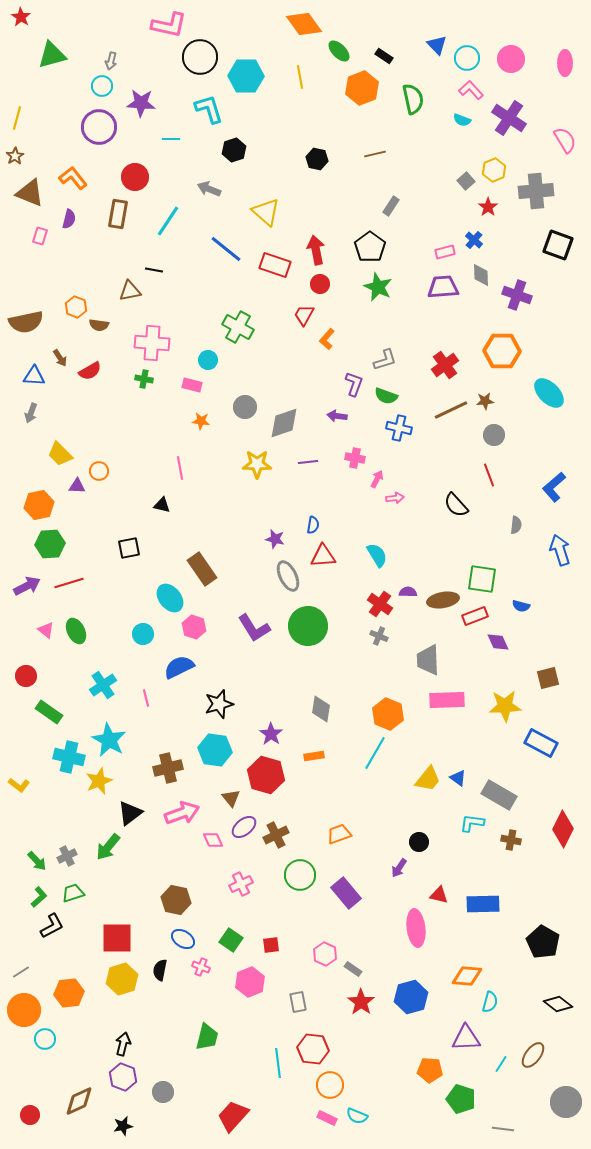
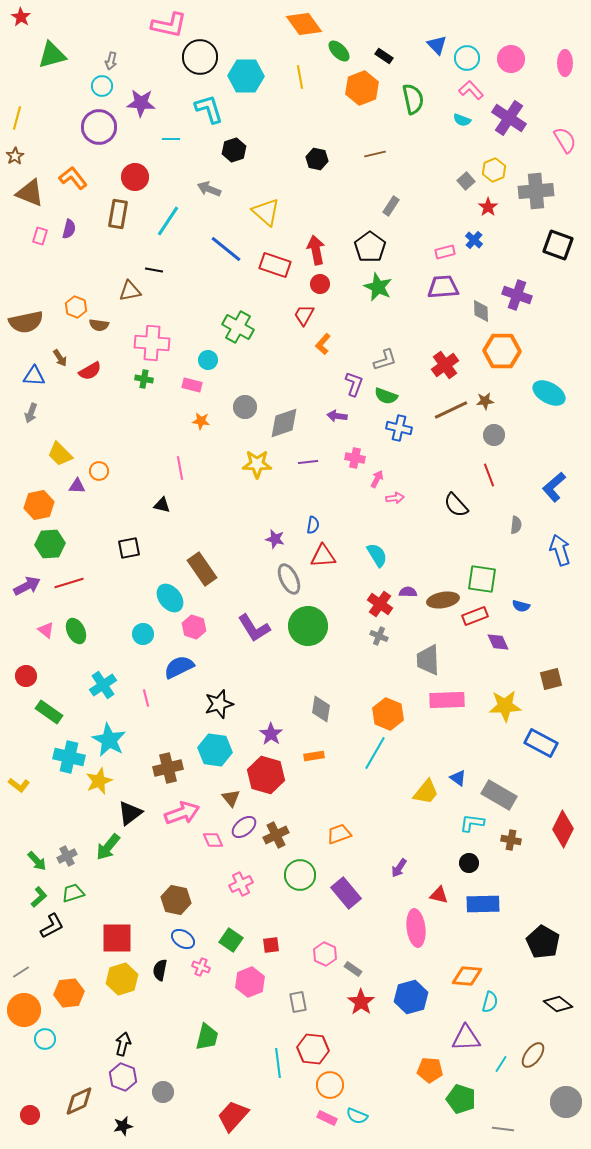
purple semicircle at (69, 219): moved 10 px down
gray diamond at (481, 275): moved 36 px down
orange L-shape at (327, 339): moved 4 px left, 5 px down
cyan ellipse at (549, 393): rotated 16 degrees counterclockwise
gray ellipse at (288, 576): moved 1 px right, 3 px down
brown square at (548, 678): moved 3 px right, 1 px down
yellow trapezoid at (428, 779): moved 2 px left, 13 px down
black circle at (419, 842): moved 50 px right, 21 px down
